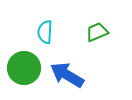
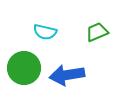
cyan semicircle: rotated 80 degrees counterclockwise
blue arrow: rotated 40 degrees counterclockwise
